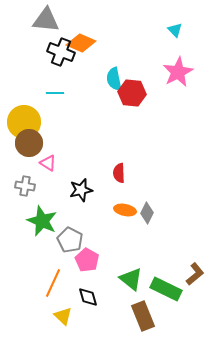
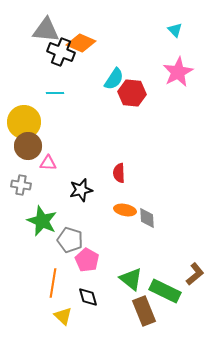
gray triangle: moved 10 px down
cyan semicircle: rotated 135 degrees counterclockwise
brown circle: moved 1 px left, 3 px down
pink triangle: rotated 30 degrees counterclockwise
gray cross: moved 4 px left, 1 px up
gray diamond: moved 5 px down; rotated 30 degrees counterclockwise
gray pentagon: rotated 10 degrees counterclockwise
orange line: rotated 16 degrees counterclockwise
green rectangle: moved 1 px left, 2 px down
brown rectangle: moved 1 px right, 5 px up
